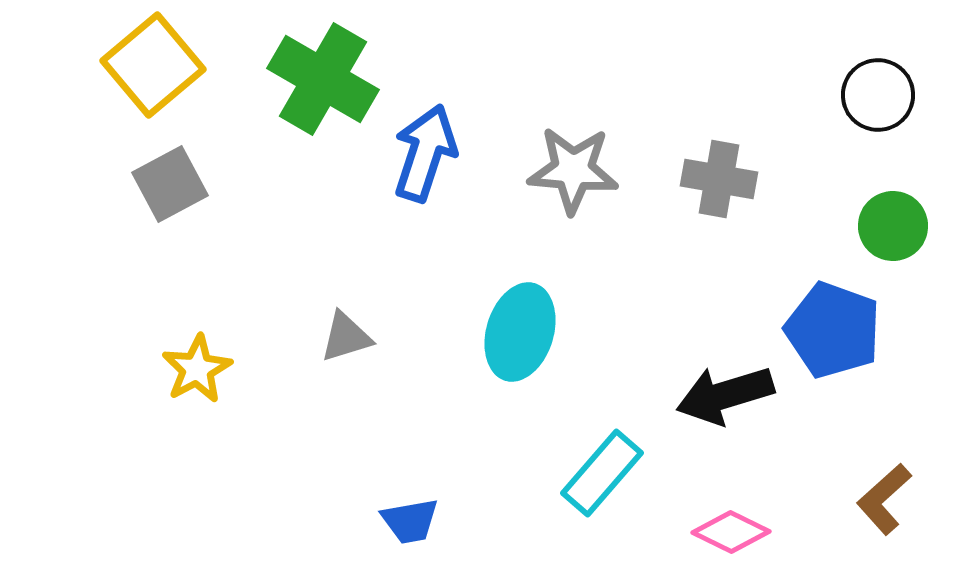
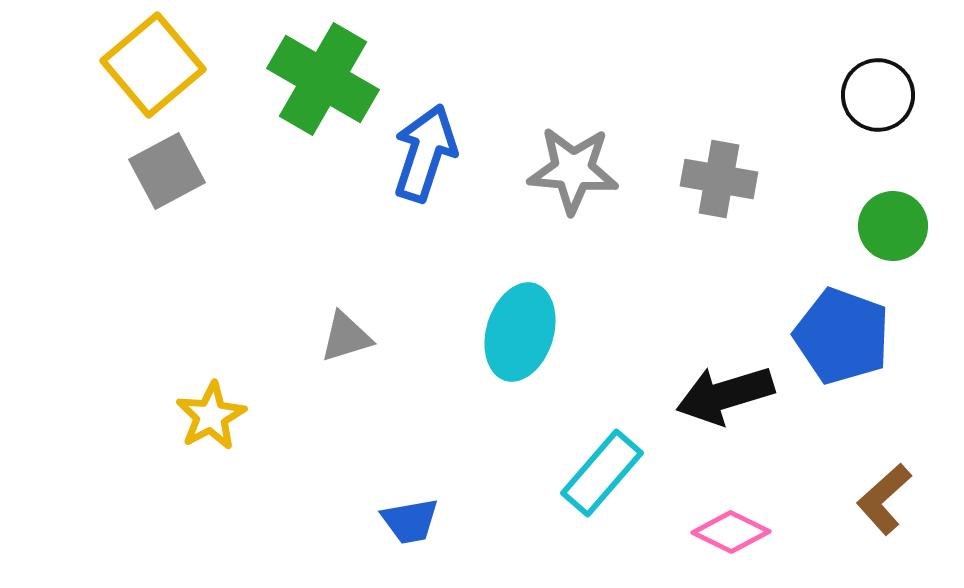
gray square: moved 3 px left, 13 px up
blue pentagon: moved 9 px right, 6 px down
yellow star: moved 14 px right, 47 px down
